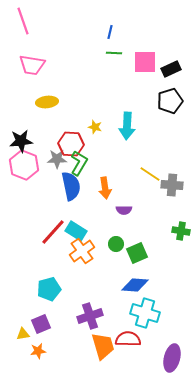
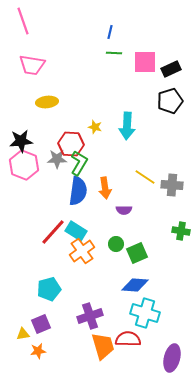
yellow line: moved 5 px left, 3 px down
blue semicircle: moved 7 px right, 5 px down; rotated 20 degrees clockwise
